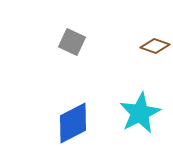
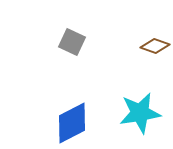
cyan star: rotated 18 degrees clockwise
blue diamond: moved 1 px left
